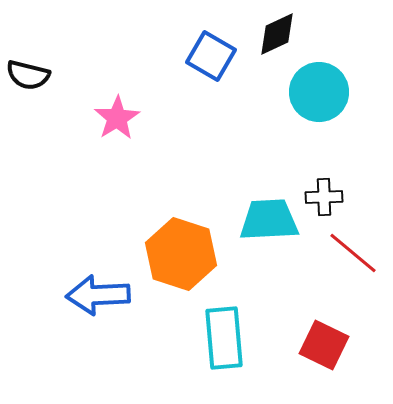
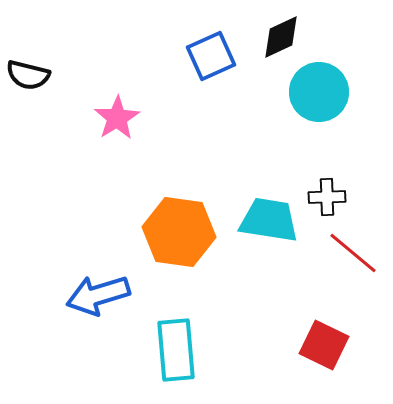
black diamond: moved 4 px right, 3 px down
blue square: rotated 36 degrees clockwise
black cross: moved 3 px right
cyan trapezoid: rotated 12 degrees clockwise
orange hexagon: moved 2 px left, 22 px up; rotated 10 degrees counterclockwise
blue arrow: rotated 14 degrees counterclockwise
cyan rectangle: moved 48 px left, 12 px down
